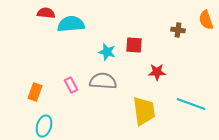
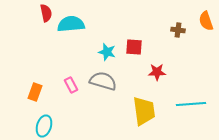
red semicircle: rotated 72 degrees clockwise
orange semicircle: moved 1 px down
red square: moved 2 px down
gray semicircle: rotated 12 degrees clockwise
cyan line: rotated 24 degrees counterclockwise
